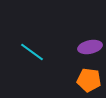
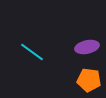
purple ellipse: moved 3 px left
